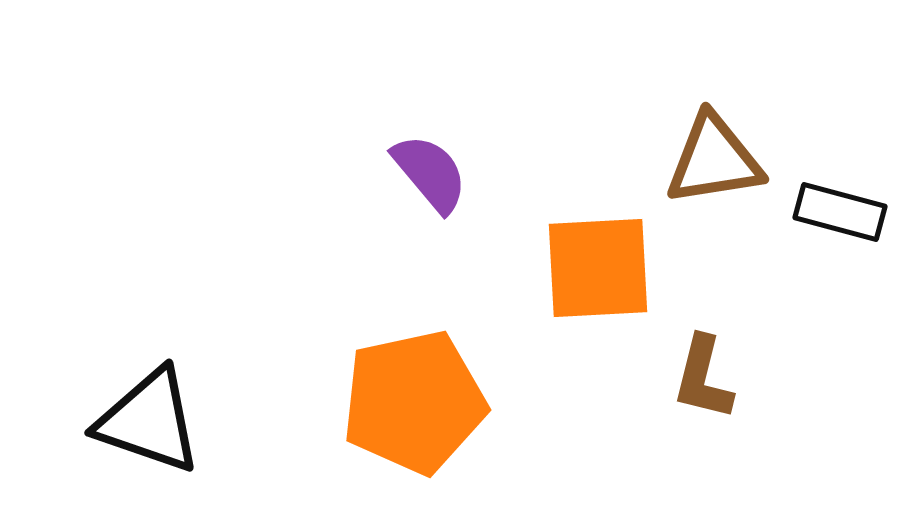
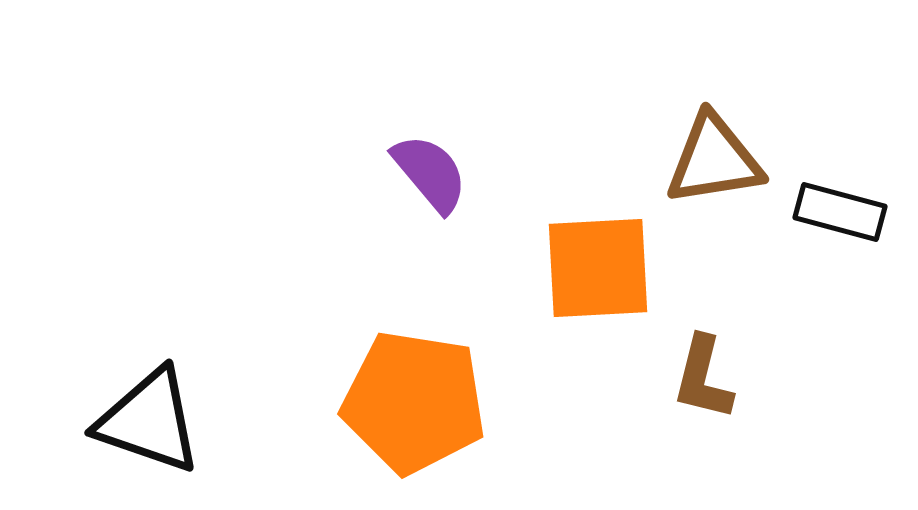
orange pentagon: rotated 21 degrees clockwise
